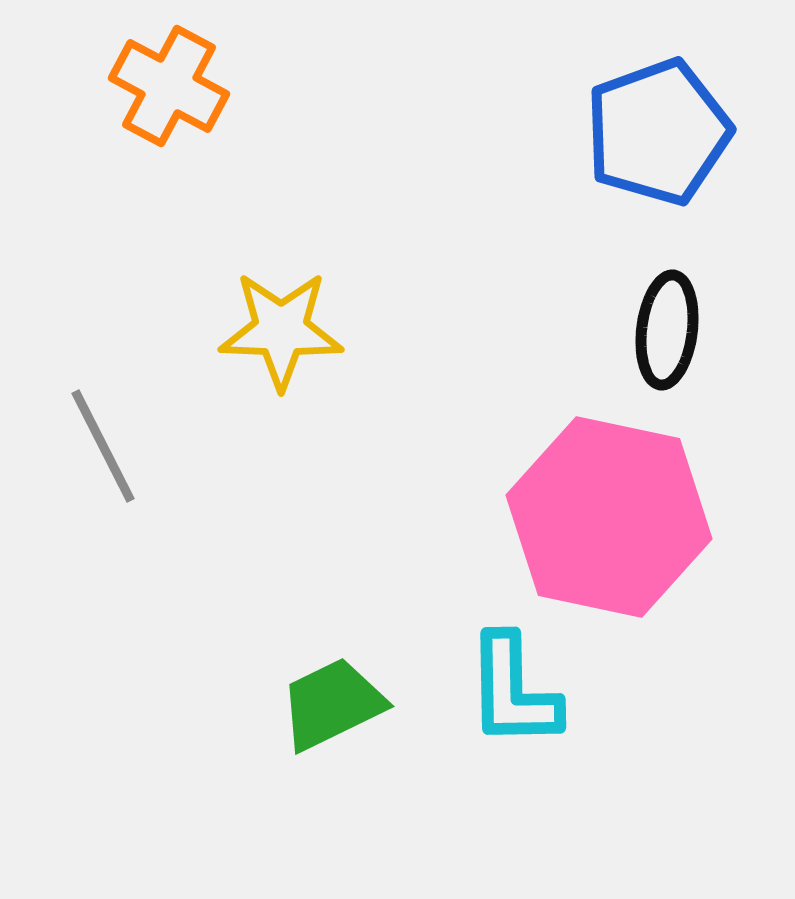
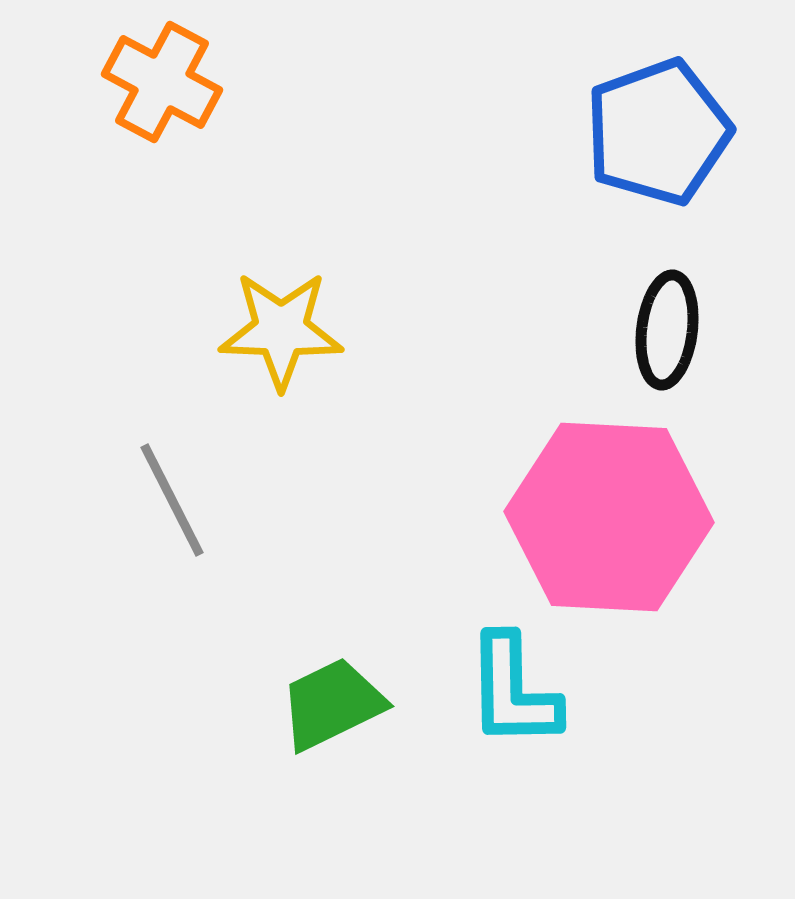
orange cross: moved 7 px left, 4 px up
gray line: moved 69 px right, 54 px down
pink hexagon: rotated 9 degrees counterclockwise
